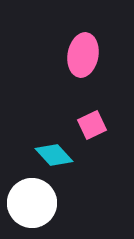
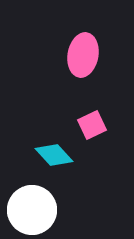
white circle: moved 7 px down
